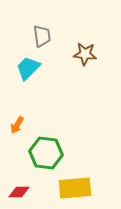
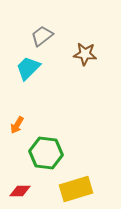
gray trapezoid: rotated 120 degrees counterclockwise
yellow rectangle: moved 1 px right, 1 px down; rotated 12 degrees counterclockwise
red diamond: moved 1 px right, 1 px up
